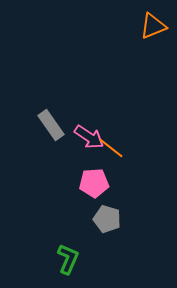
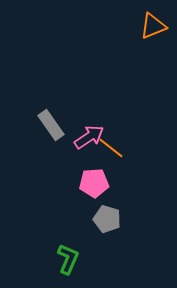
pink arrow: rotated 68 degrees counterclockwise
